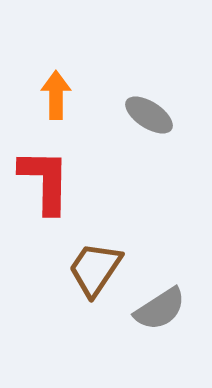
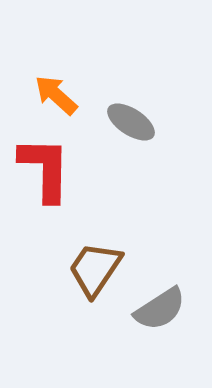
orange arrow: rotated 48 degrees counterclockwise
gray ellipse: moved 18 px left, 7 px down
red L-shape: moved 12 px up
